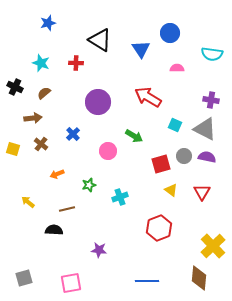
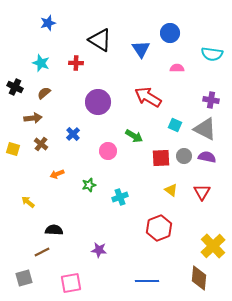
red square: moved 6 px up; rotated 12 degrees clockwise
brown line: moved 25 px left, 43 px down; rotated 14 degrees counterclockwise
